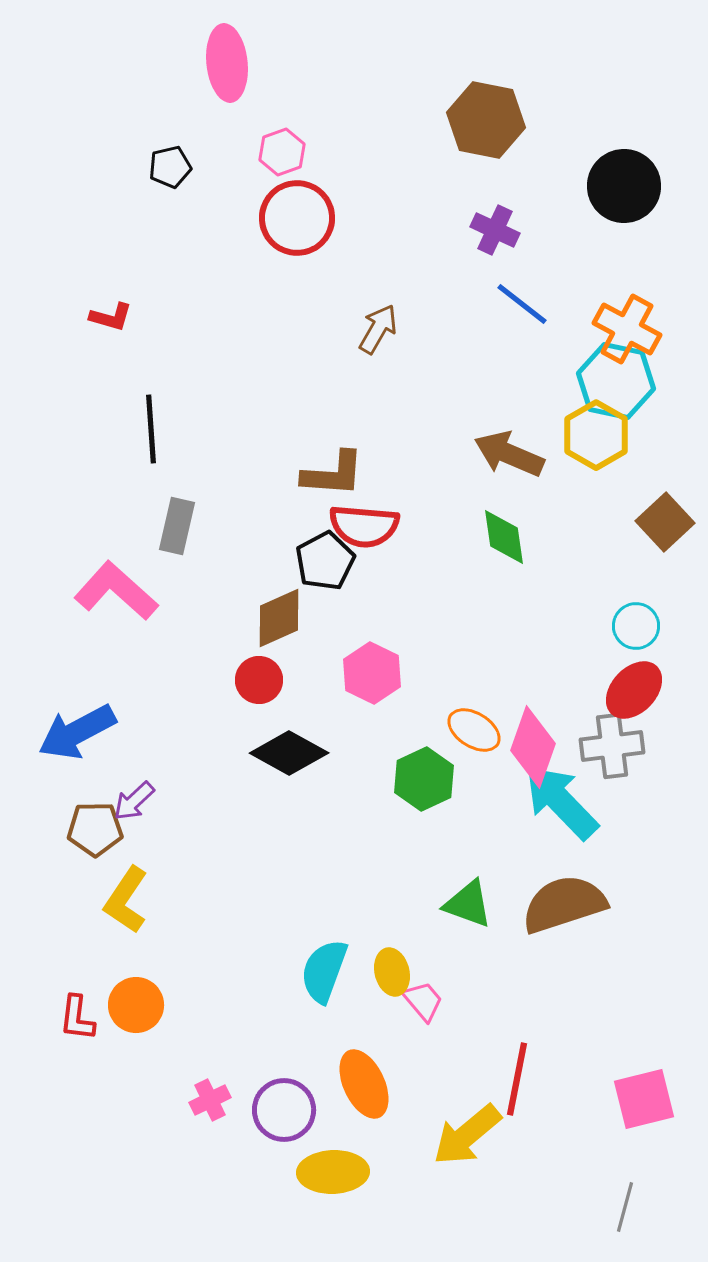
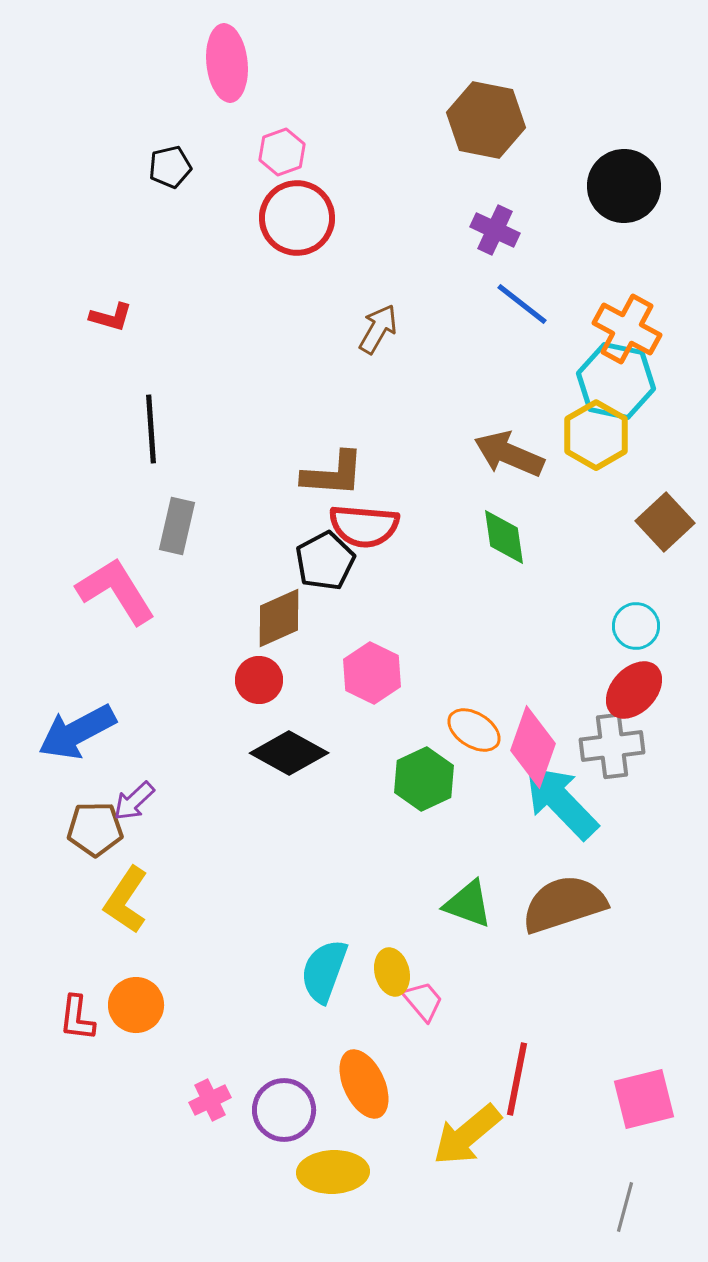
pink L-shape at (116, 591): rotated 16 degrees clockwise
